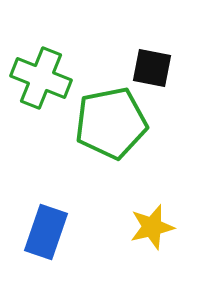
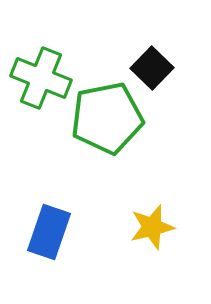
black square: rotated 33 degrees clockwise
green pentagon: moved 4 px left, 5 px up
blue rectangle: moved 3 px right
